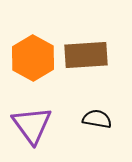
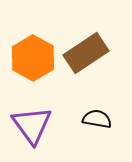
brown rectangle: moved 2 px up; rotated 30 degrees counterclockwise
